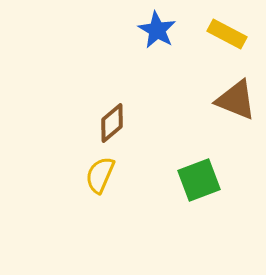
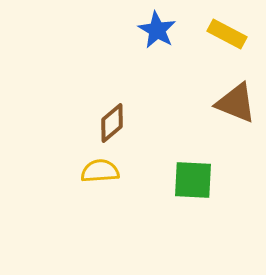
brown triangle: moved 3 px down
yellow semicircle: moved 4 px up; rotated 63 degrees clockwise
green square: moved 6 px left; rotated 24 degrees clockwise
